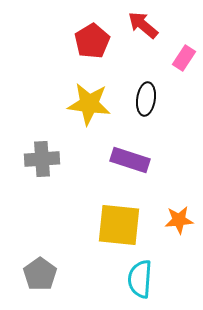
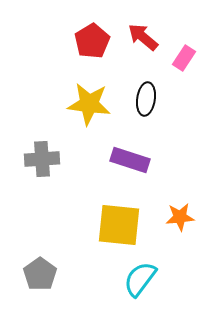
red arrow: moved 12 px down
orange star: moved 1 px right, 3 px up
cyan semicircle: rotated 33 degrees clockwise
